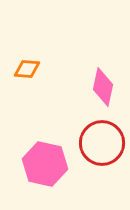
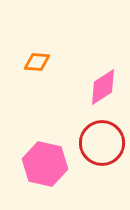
orange diamond: moved 10 px right, 7 px up
pink diamond: rotated 45 degrees clockwise
